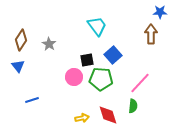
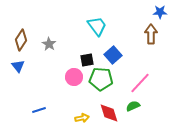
blue line: moved 7 px right, 10 px down
green semicircle: rotated 120 degrees counterclockwise
red diamond: moved 1 px right, 2 px up
